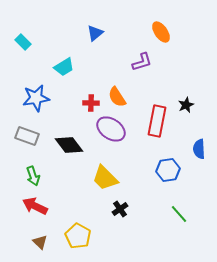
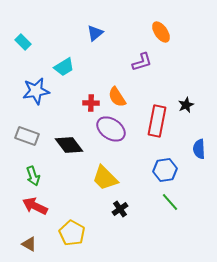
blue star: moved 7 px up
blue hexagon: moved 3 px left
green line: moved 9 px left, 12 px up
yellow pentagon: moved 6 px left, 3 px up
brown triangle: moved 11 px left, 2 px down; rotated 14 degrees counterclockwise
